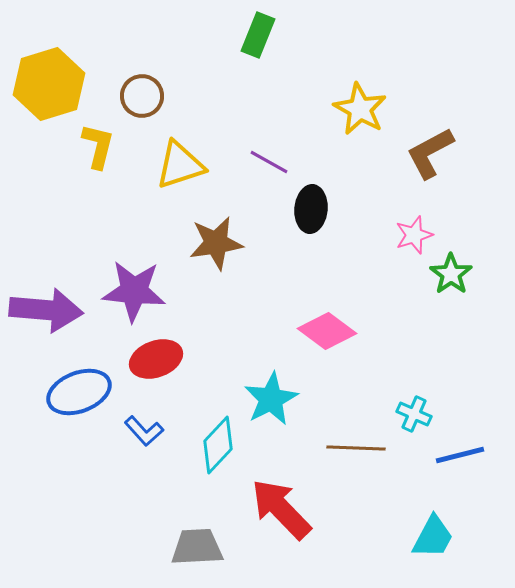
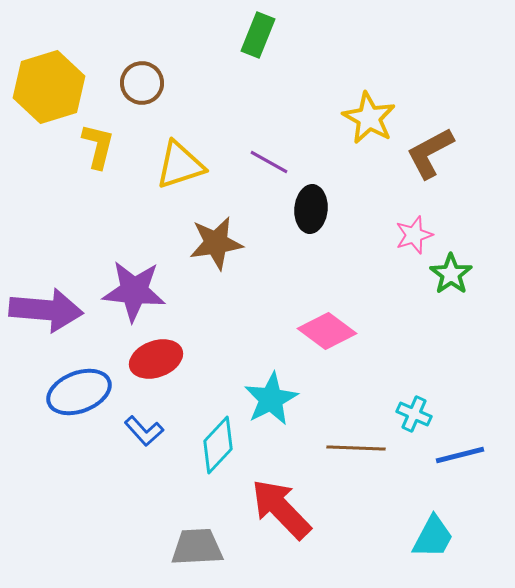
yellow hexagon: moved 3 px down
brown circle: moved 13 px up
yellow star: moved 9 px right, 9 px down
